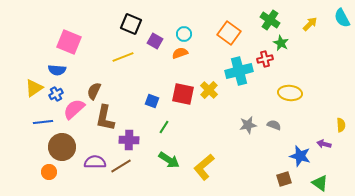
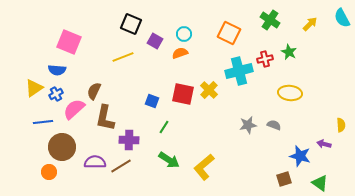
orange square: rotated 10 degrees counterclockwise
green star: moved 8 px right, 9 px down
